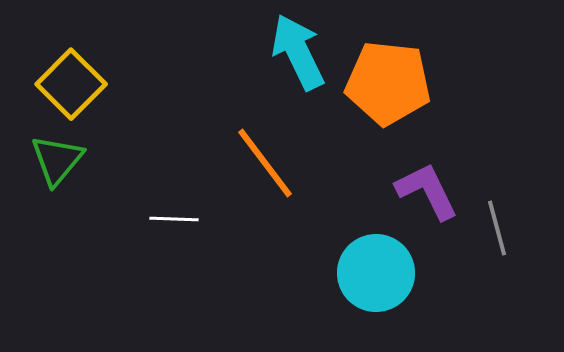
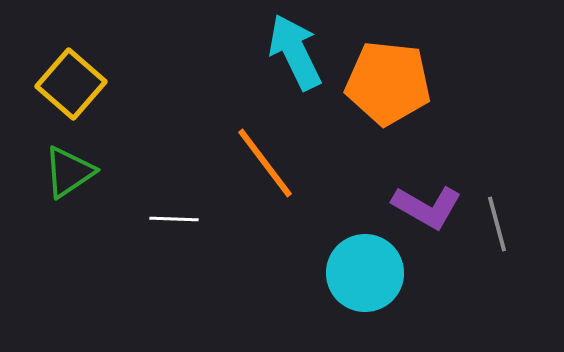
cyan arrow: moved 3 px left
yellow square: rotated 4 degrees counterclockwise
green triangle: moved 12 px right, 12 px down; rotated 16 degrees clockwise
purple L-shape: moved 16 px down; rotated 146 degrees clockwise
gray line: moved 4 px up
cyan circle: moved 11 px left
